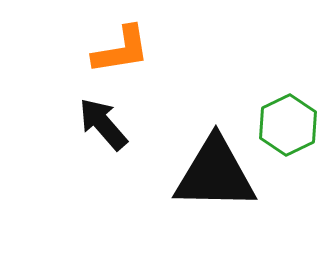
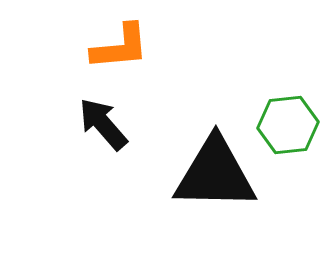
orange L-shape: moved 1 px left, 3 px up; rotated 4 degrees clockwise
green hexagon: rotated 20 degrees clockwise
